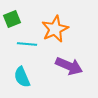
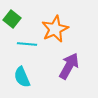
green square: rotated 30 degrees counterclockwise
purple arrow: rotated 84 degrees counterclockwise
